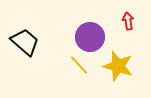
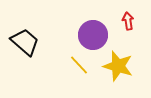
purple circle: moved 3 px right, 2 px up
